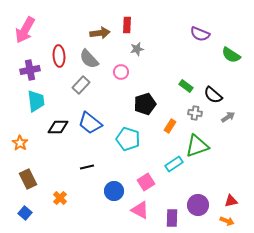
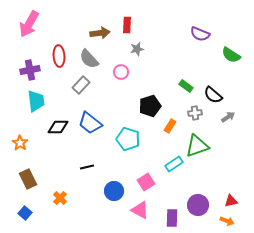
pink arrow: moved 4 px right, 6 px up
black pentagon: moved 5 px right, 2 px down
gray cross: rotated 16 degrees counterclockwise
